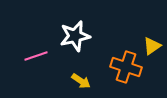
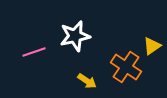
pink line: moved 2 px left, 4 px up
orange cross: rotated 16 degrees clockwise
yellow arrow: moved 6 px right
